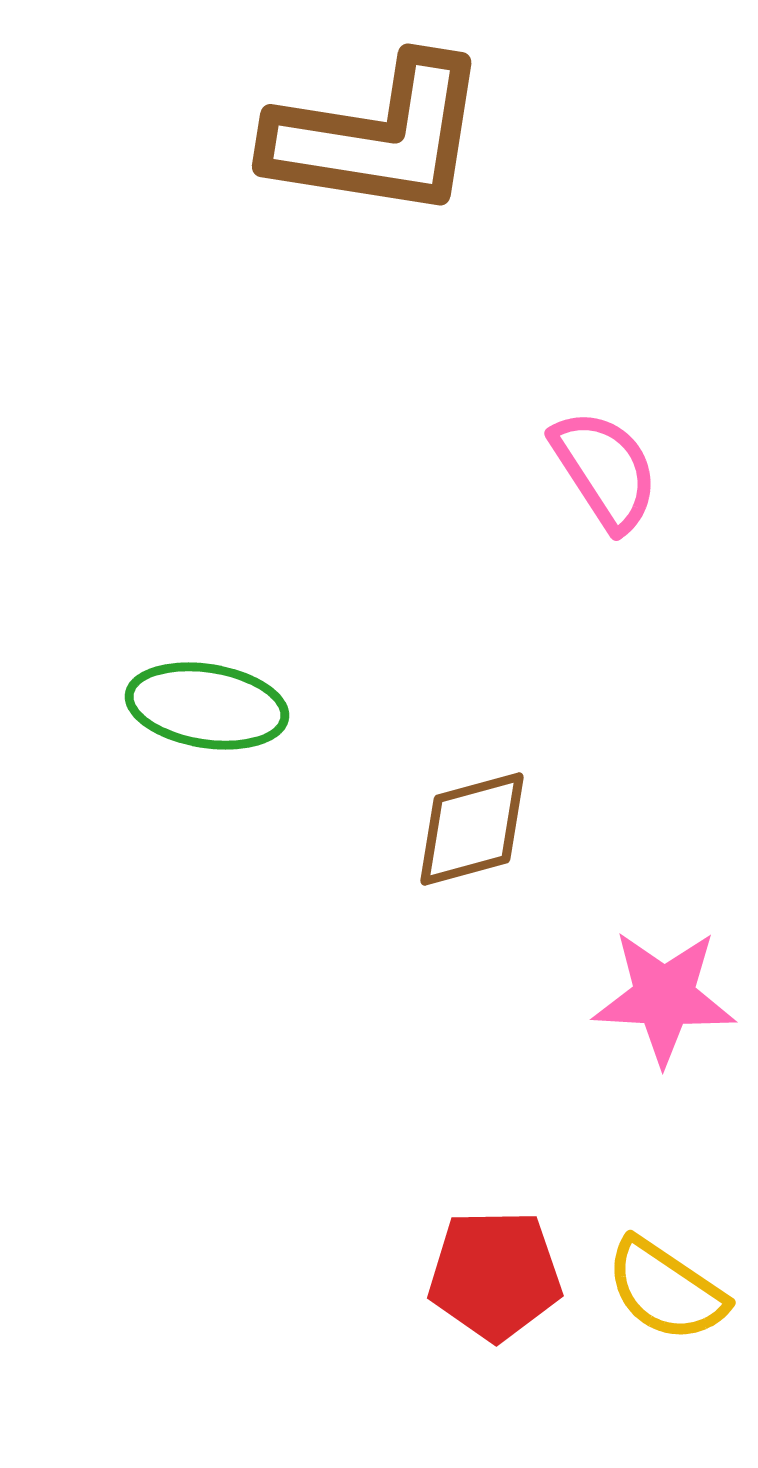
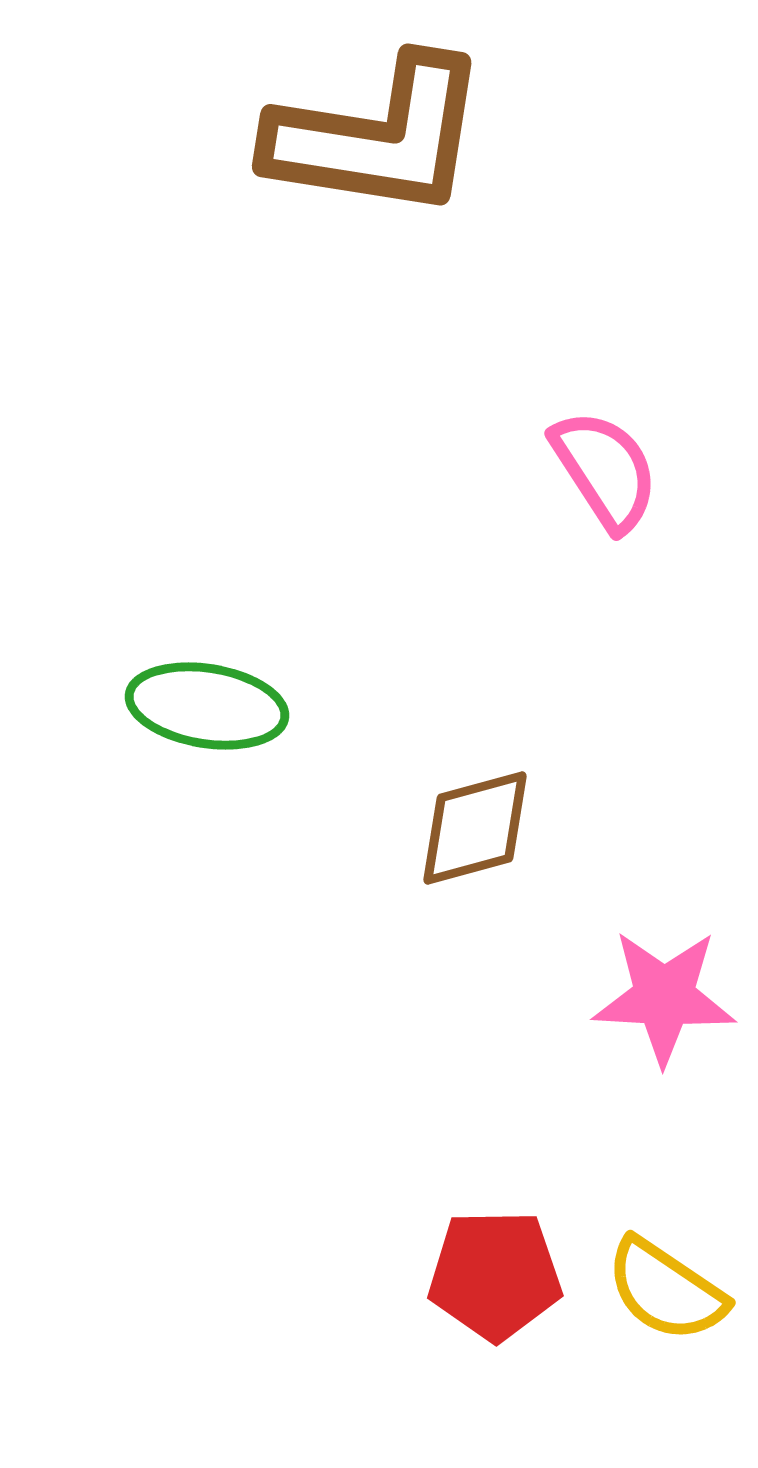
brown diamond: moved 3 px right, 1 px up
